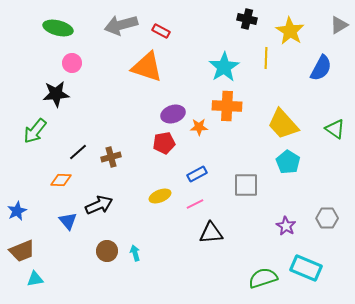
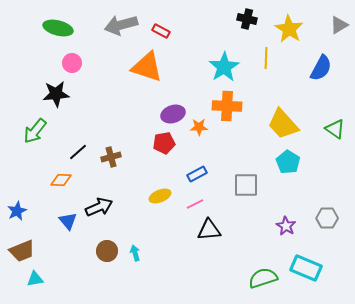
yellow star: moved 1 px left, 2 px up
black arrow: moved 2 px down
black triangle: moved 2 px left, 3 px up
